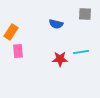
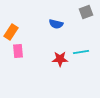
gray square: moved 1 px right, 2 px up; rotated 24 degrees counterclockwise
